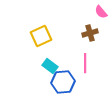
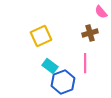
blue hexagon: rotated 15 degrees counterclockwise
